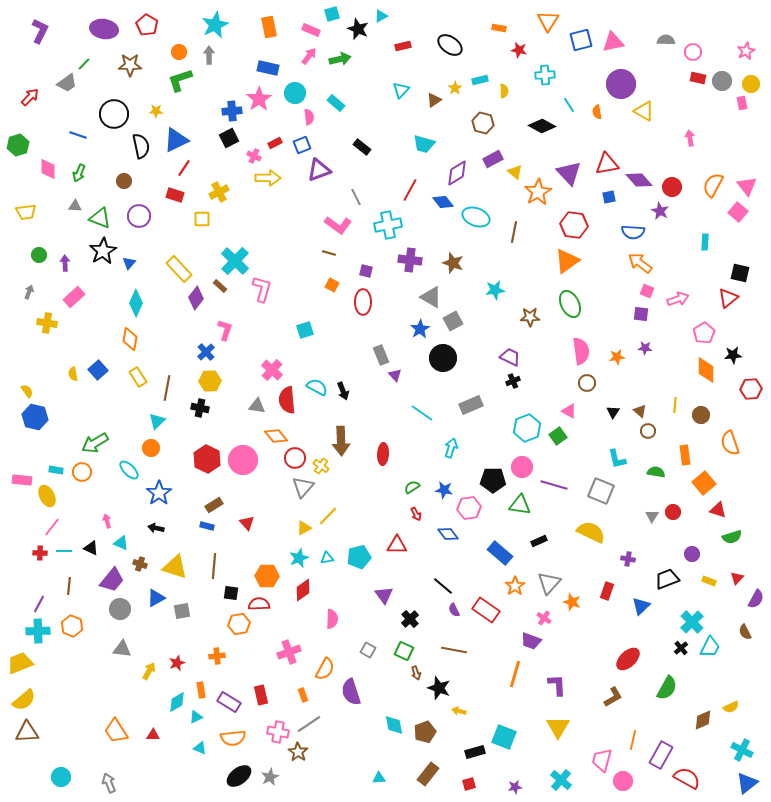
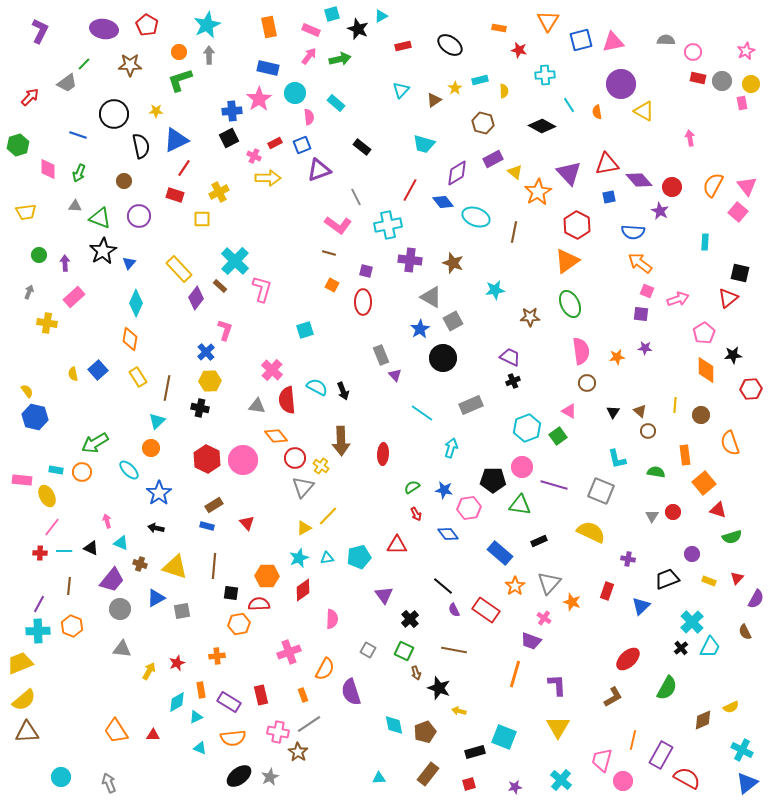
cyan star at (215, 25): moved 8 px left
red hexagon at (574, 225): moved 3 px right; rotated 20 degrees clockwise
